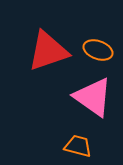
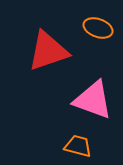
orange ellipse: moved 22 px up
pink triangle: moved 3 px down; rotated 15 degrees counterclockwise
